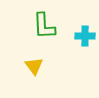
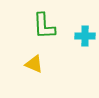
yellow triangle: moved 2 px up; rotated 30 degrees counterclockwise
